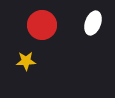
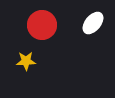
white ellipse: rotated 20 degrees clockwise
